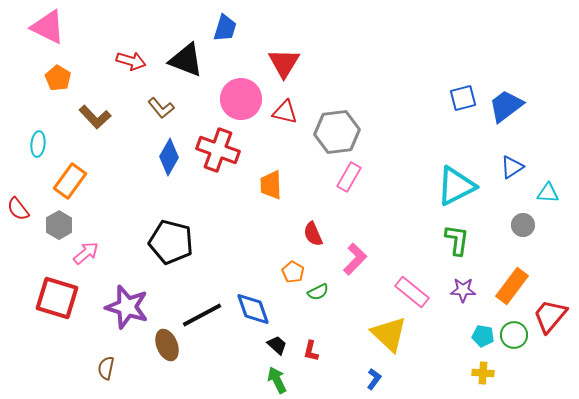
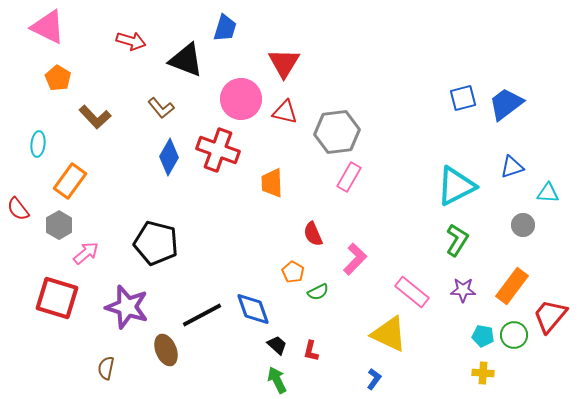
red arrow at (131, 61): moved 20 px up
blue trapezoid at (506, 106): moved 2 px up
blue triangle at (512, 167): rotated 15 degrees clockwise
orange trapezoid at (271, 185): moved 1 px right, 2 px up
green L-shape at (457, 240): rotated 24 degrees clockwise
black pentagon at (171, 242): moved 15 px left, 1 px down
yellow triangle at (389, 334): rotated 18 degrees counterclockwise
brown ellipse at (167, 345): moved 1 px left, 5 px down
